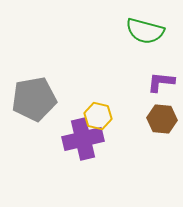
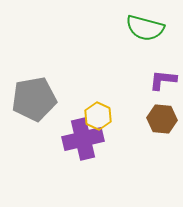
green semicircle: moved 3 px up
purple L-shape: moved 2 px right, 2 px up
yellow hexagon: rotated 12 degrees clockwise
